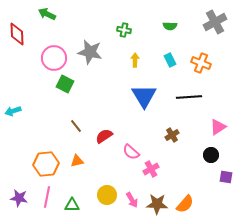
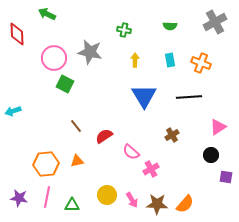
cyan rectangle: rotated 16 degrees clockwise
